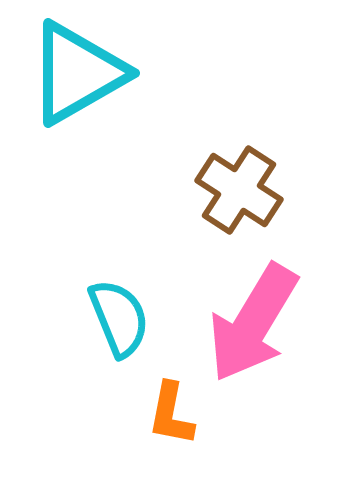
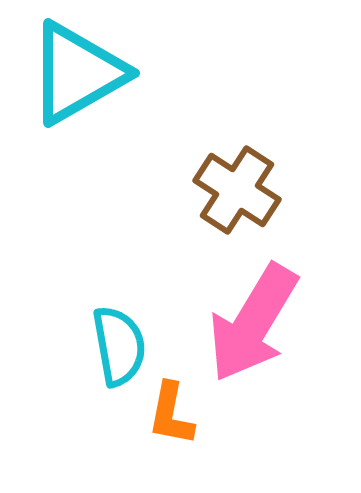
brown cross: moved 2 px left
cyan semicircle: moved 28 px down; rotated 12 degrees clockwise
